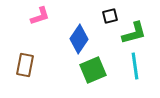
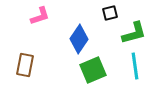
black square: moved 3 px up
